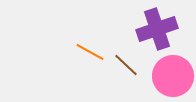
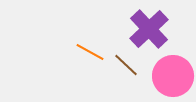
purple cross: moved 8 px left; rotated 24 degrees counterclockwise
